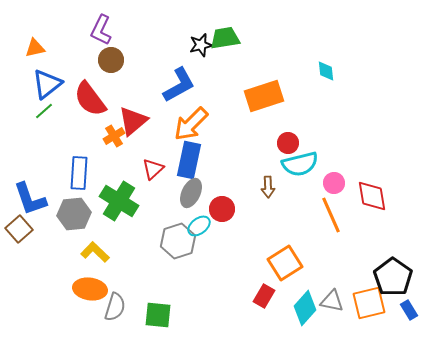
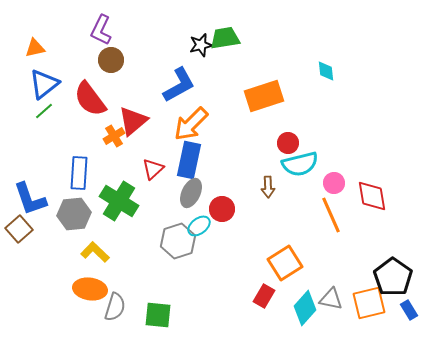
blue triangle at (47, 84): moved 3 px left
gray triangle at (332, 301): moved 1 px left, 2 px up
